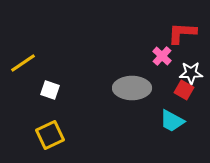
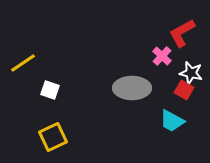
red L-shape: rotated 32 degrees counterclockwise
white star: rotated 15 degrees clockwise
yellow square: moved 3 px right, 2 px down
